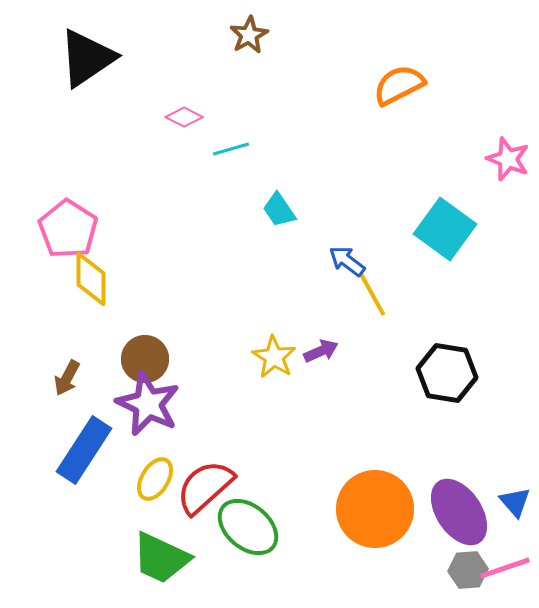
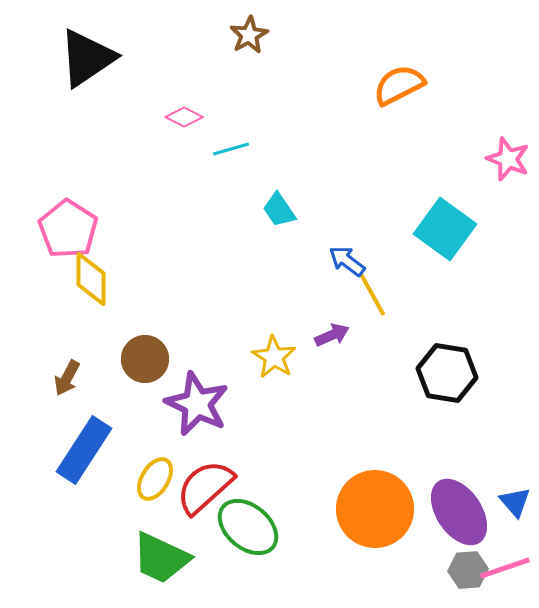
purple arrow: moved 11 px right, 16 px up
purple star: moved 49 px right
